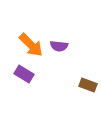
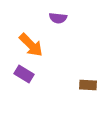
purple semicircle: moved 1 px left, 28 px up
brown rectangle: rotated 18 degrees counterclockwise
